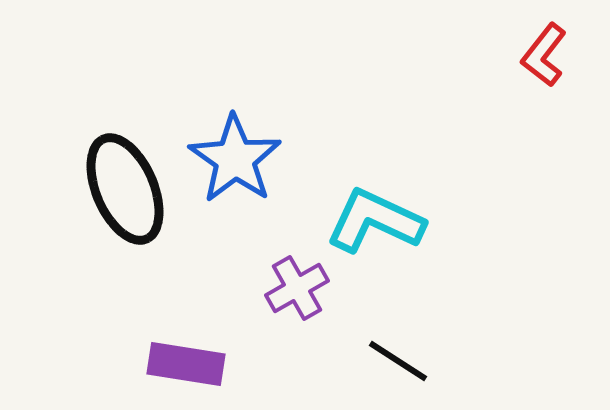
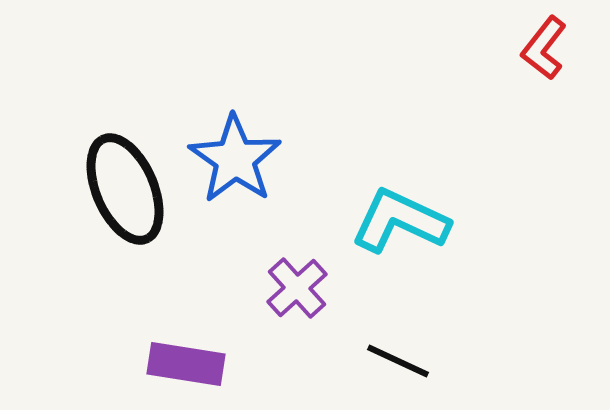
red L-shape: moved 7 px up
cyan L-shape: moved 25 px right
purple cross: rotated 12 degrees counterclockwise
black line: rotated 8 degrees counterclockwise
